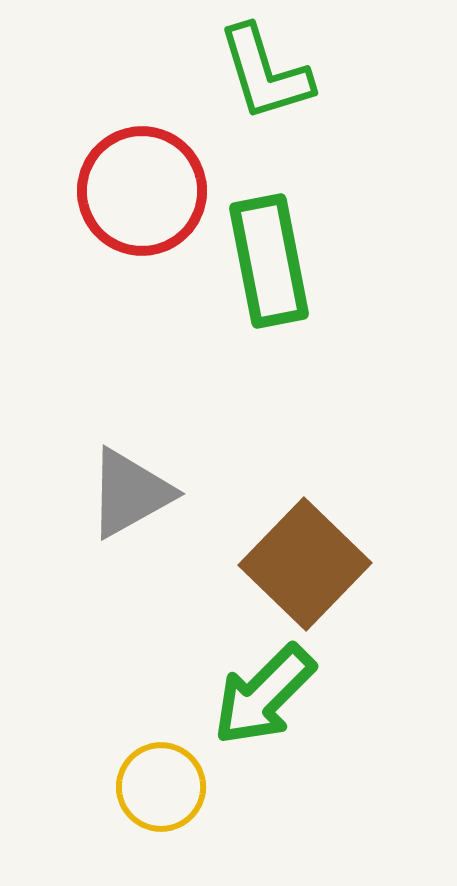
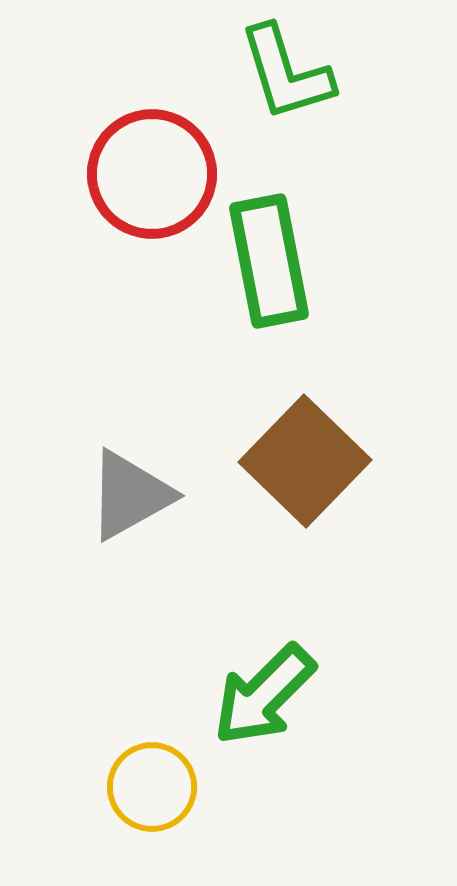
green L-shape: moved 21 px right
red circle: moved 10 px right, 17 px up
gray triangle: moved 2 px down
brown square: moved 103 px up
yellow circle: moved 9 px left
